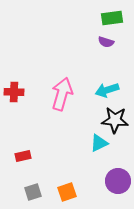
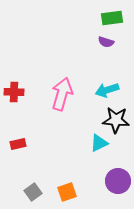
black star: moved 1 px right
red rectangle: moved 5 px left, 12 px up
gray square: rotated 18 degrees counterclockwise
